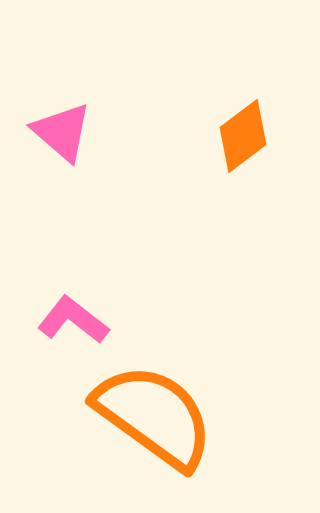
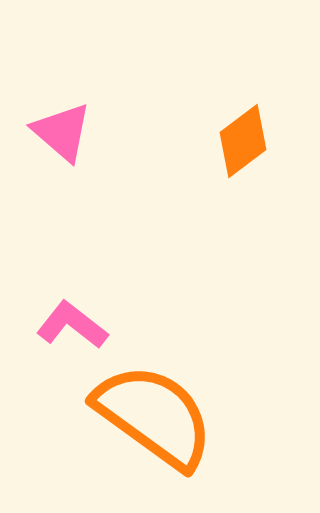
orange diamond: moved 5 px down
pink L-shape: moved 1 px left, 5 px down
